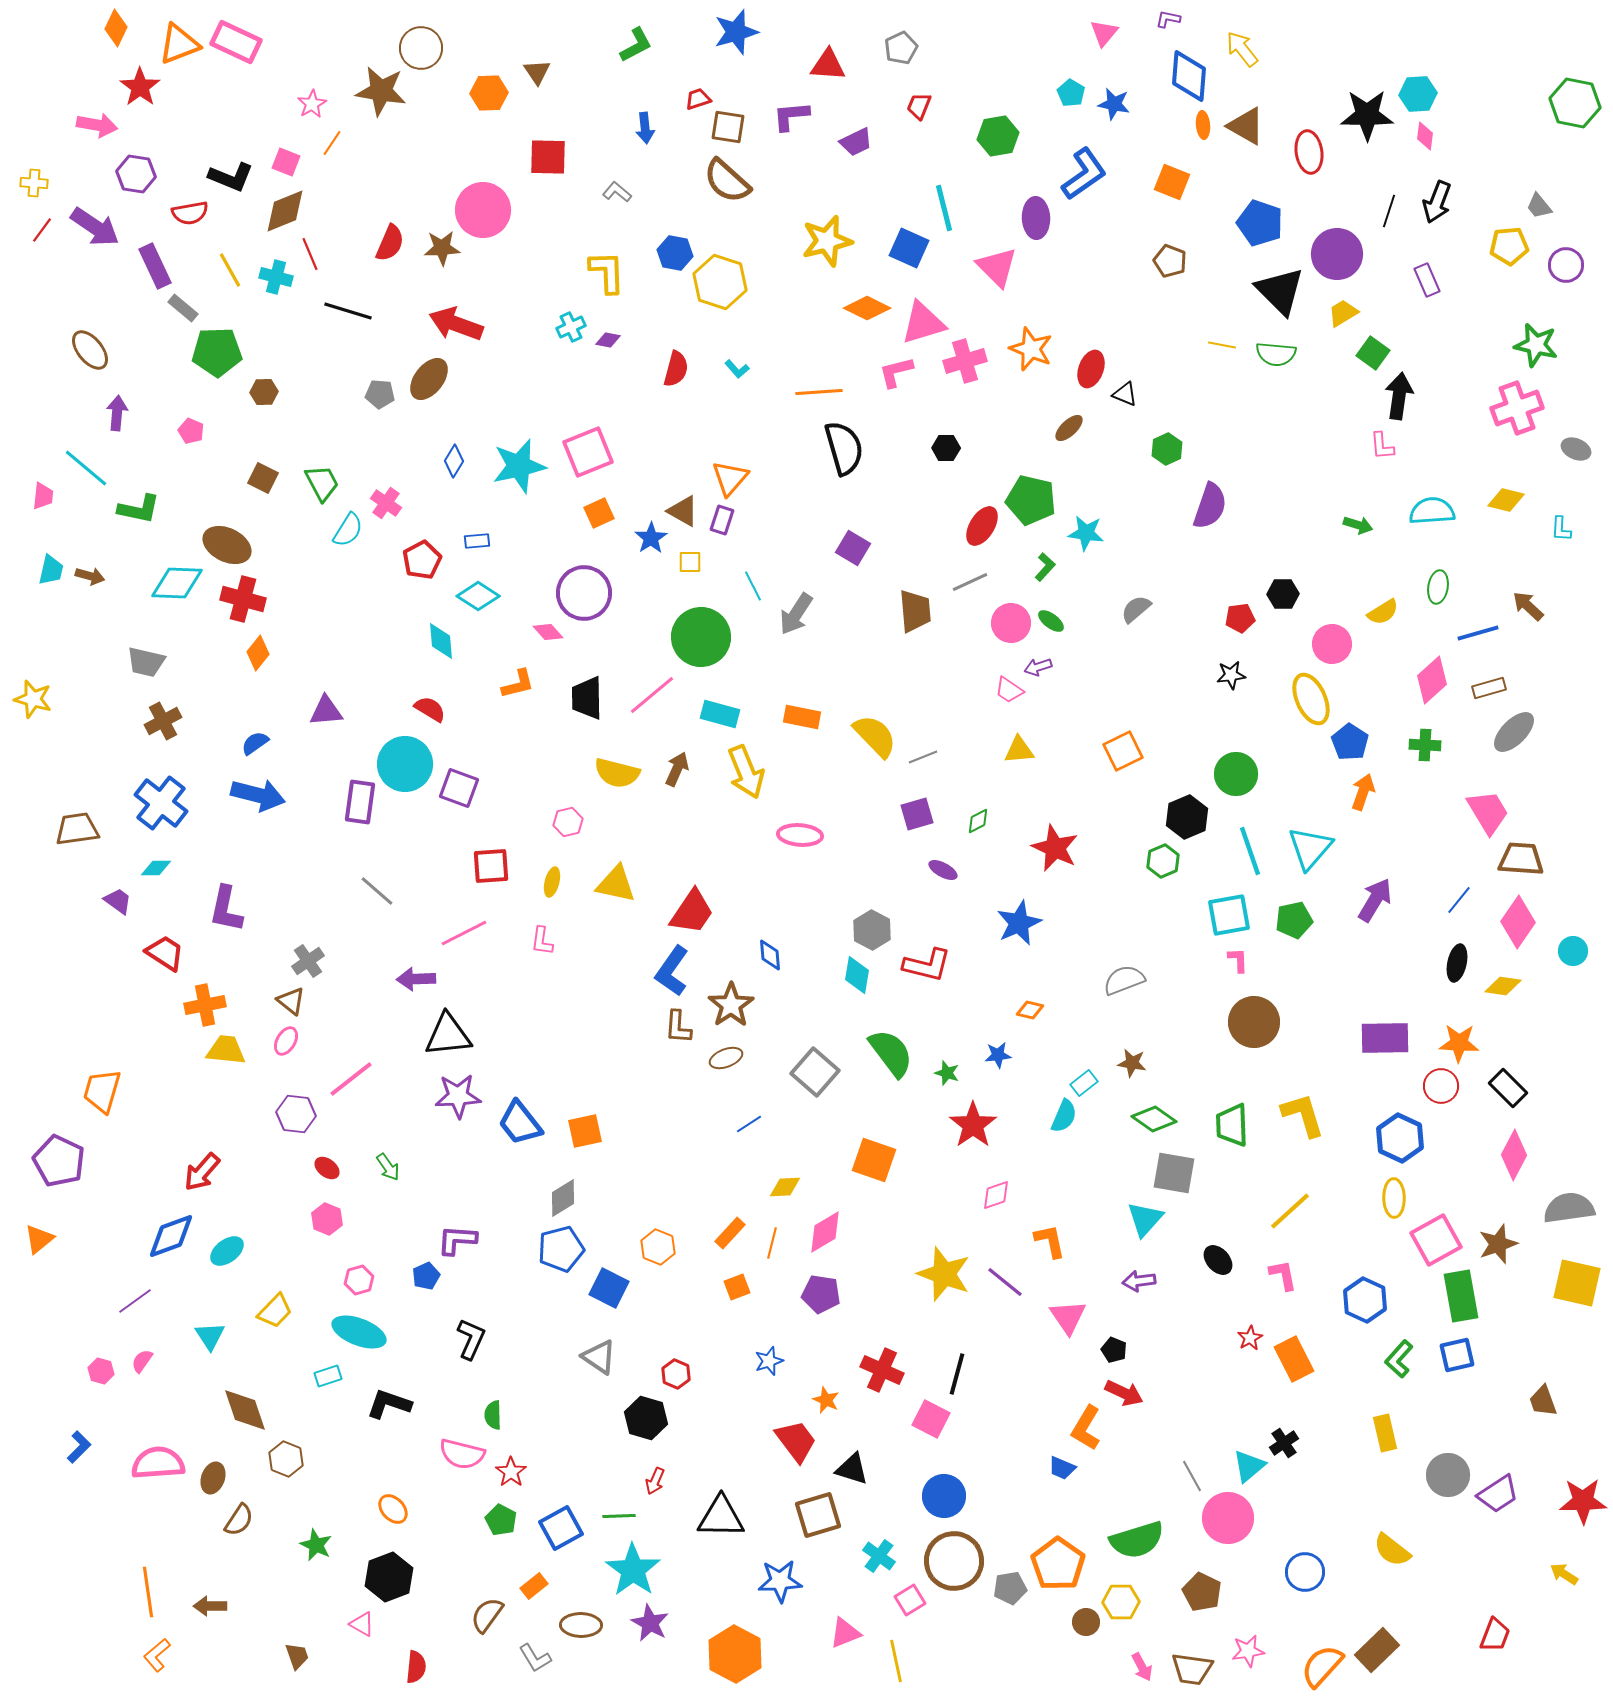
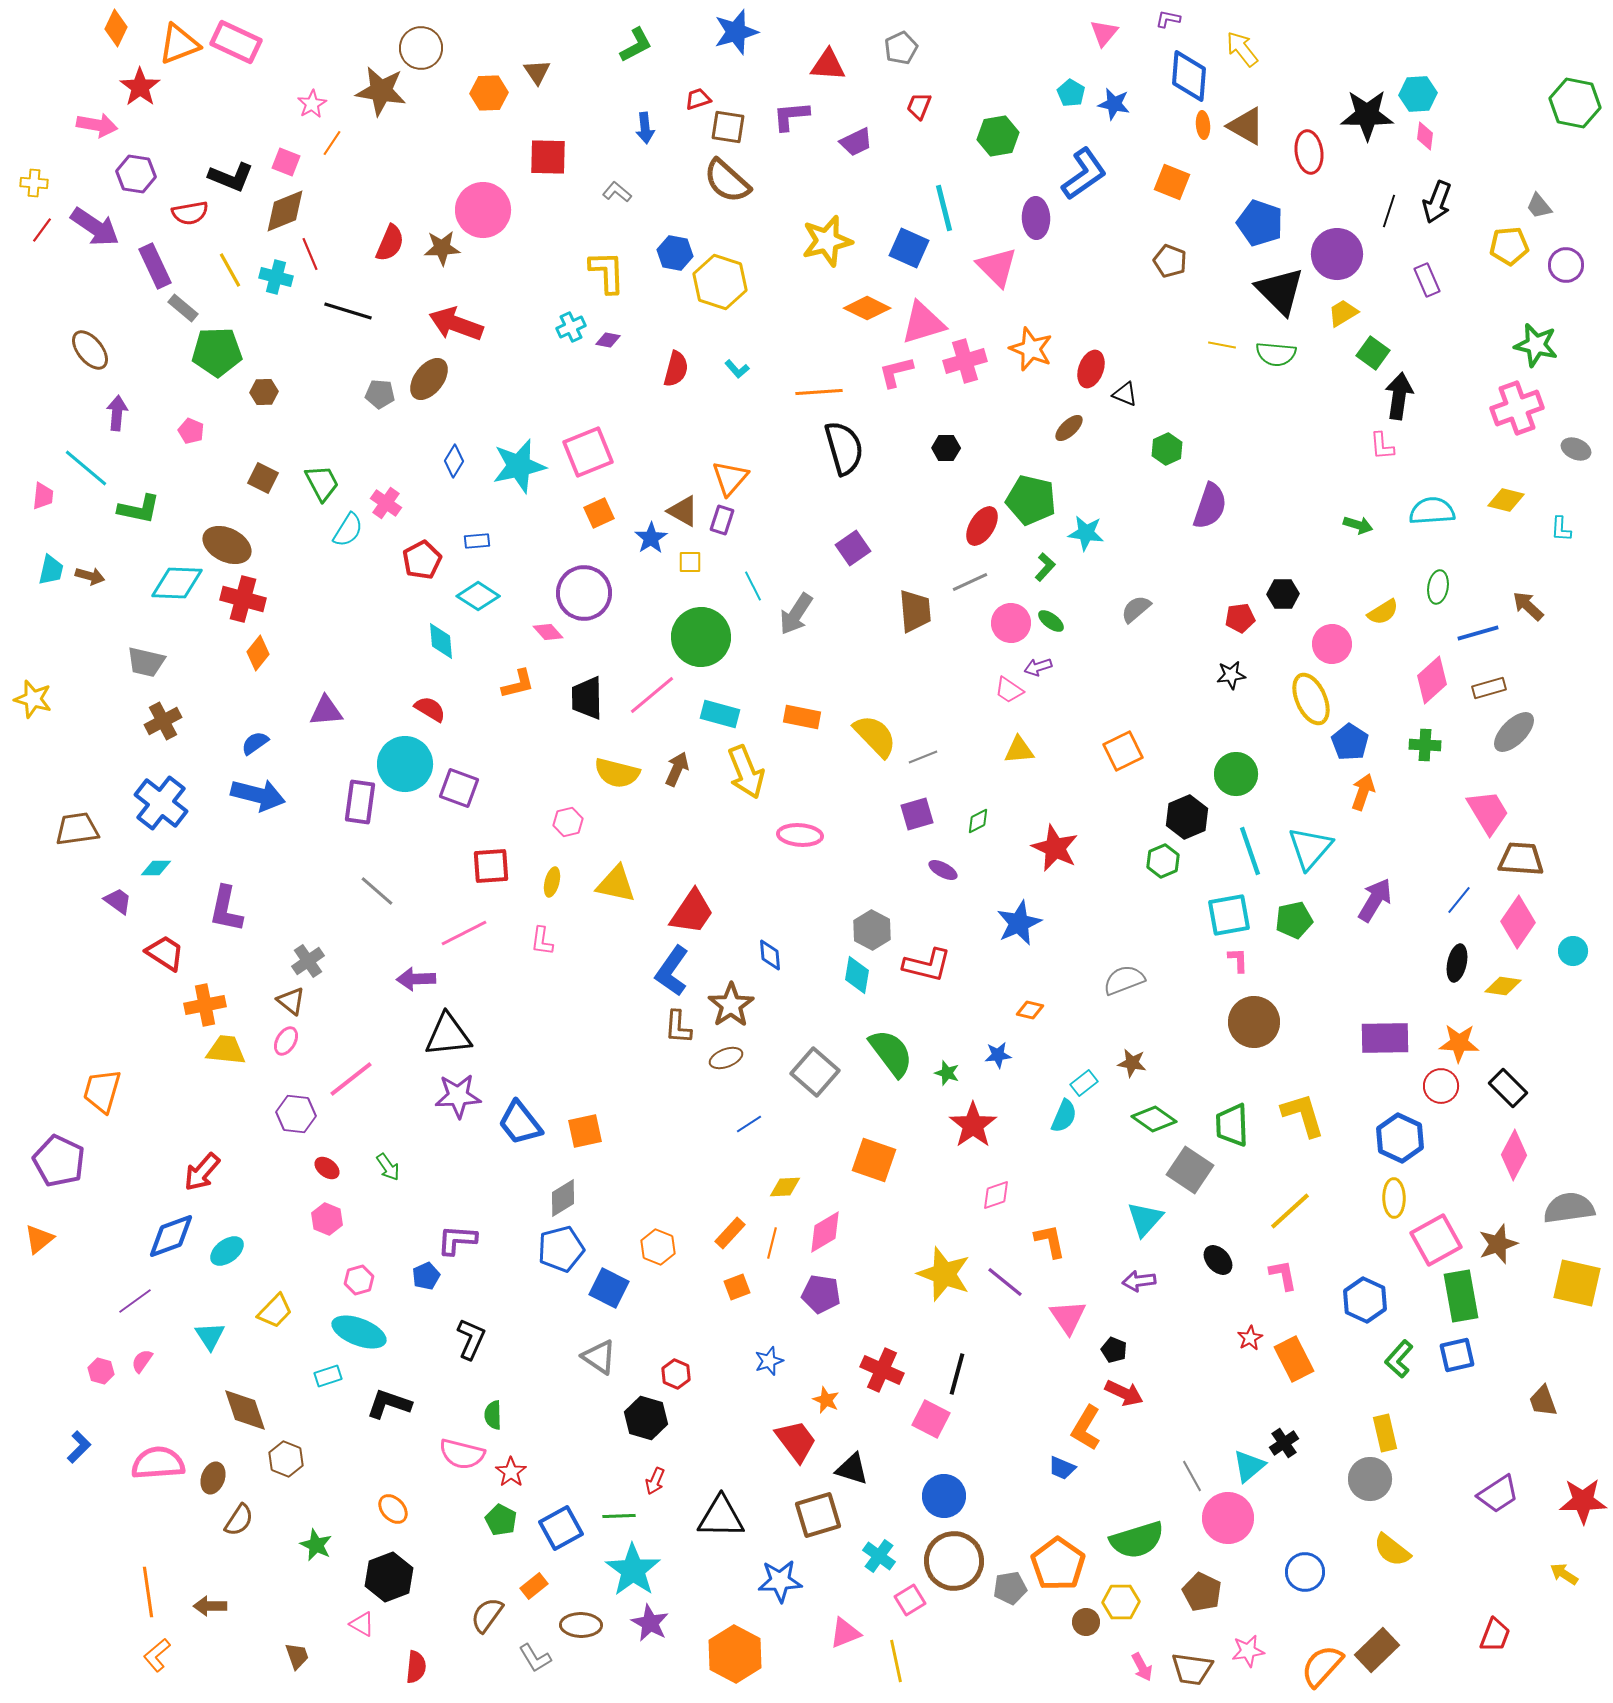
purple square at (853, 548): rotated 24 degrees clockwise
gray square at (1174, 1173): moved 16 px right, 3 px up; rotated 24 degrees clockwise
gray circle at (1448, 1475): moved 78 px left, 4 px down
